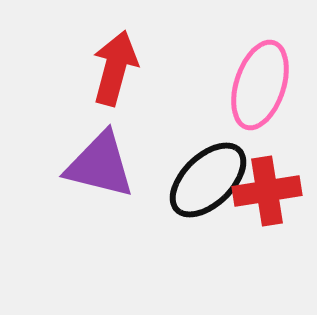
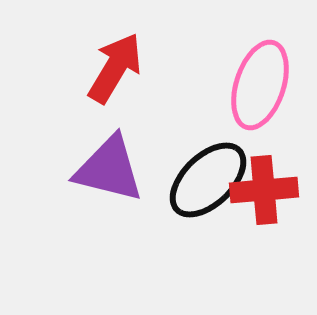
red arrow: rotated 16 degrees clockwise
purple triangle: moved 9 px right, 4 px down
red cross: moved 3 px left, 1 px up; rotated 4 degrees clockwise
